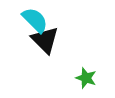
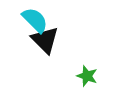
green star: moved 1 px right, 2 px up
